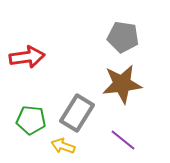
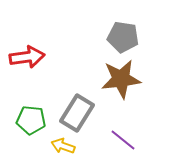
brown star: moved 1 px left, 5 px up
